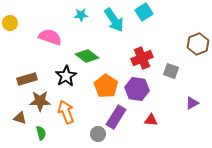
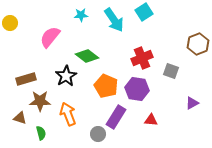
pink semicircle: rotated 70 degrees counterclockwise
brown rectangle: moved 1 px left
orange pentagon: rotated 10 degrees counterclockwise
orange arrow: moved 2 px right, 2 px down
